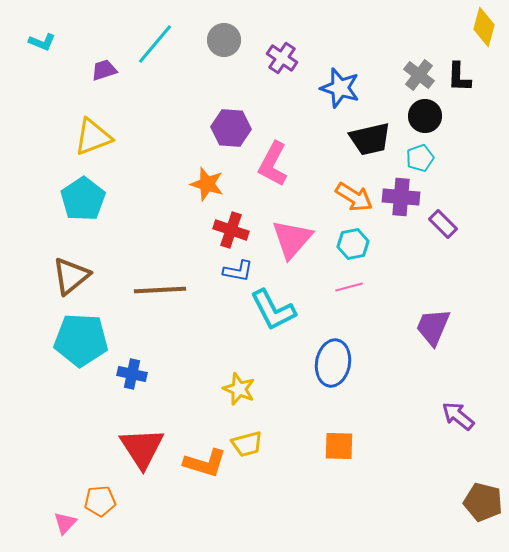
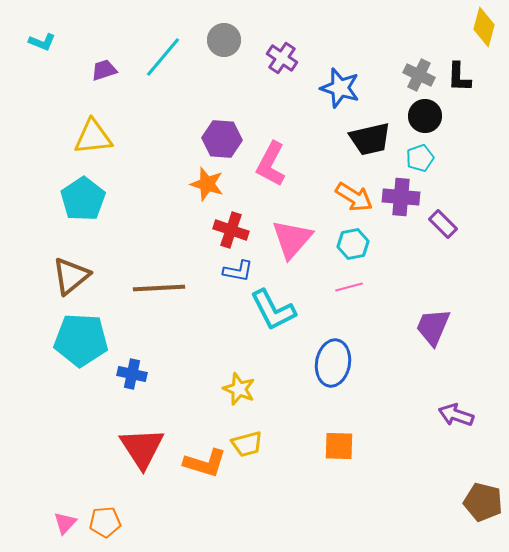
cyan line at (155, 44): moved 8 px right, 13 px down
gray cross at (419, 75): rotated 12 degrees counterclockwise
purple hexagon at (231, 128): moved 9 px left, 11 px down
yellow triangle at (93, 137): rotated 15 degrees clockwise
pink L-shape at (273, 164): moved 2 px left
brown line at (160, 290): moved 1 px left, 2 px up
purple arrow at (458, 416): moved 2 px left, 1 px up; rotated 20 degrees counterclockwise
orange pentagon at (100, 501): moved 5 px right, 21 px down
